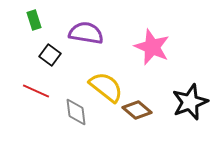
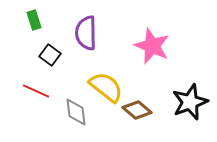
purple semicircle: rotated 100 degrees counterclockwise
pink star: moved 1 px up
